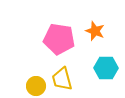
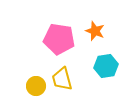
cyan hexagon: moved 2 px up; rotated 10 degrees counterclockwise
